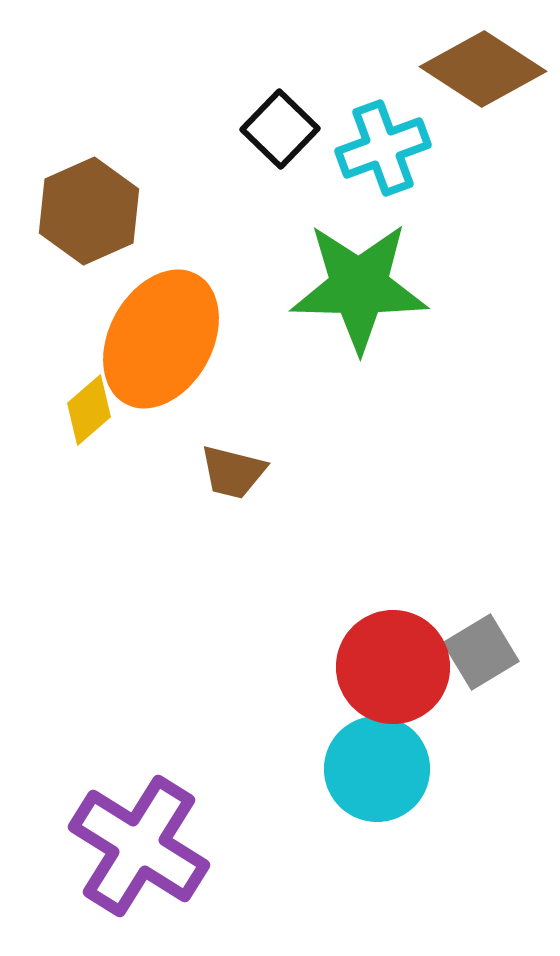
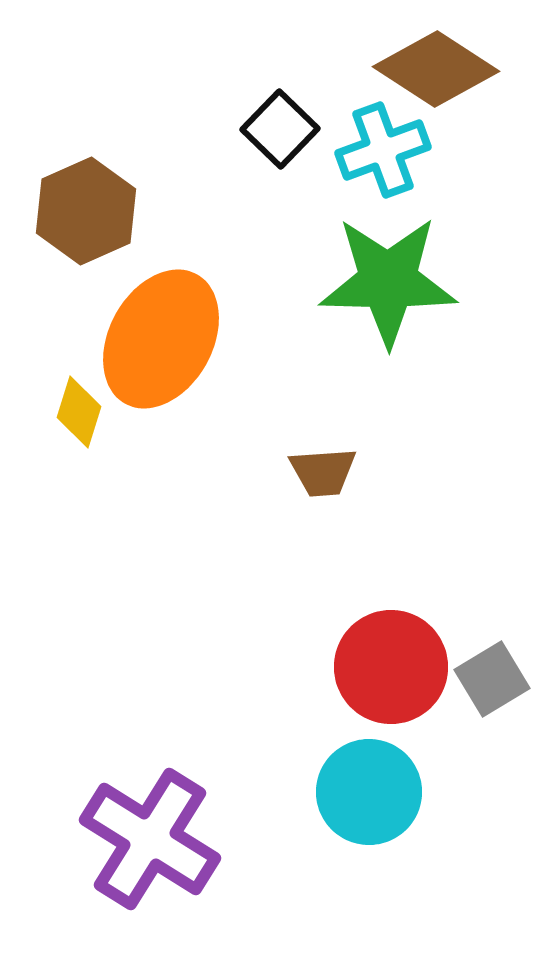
brown diamond: moved 47 px left
cyan cross: moved 2 px down
brown hexagon: moved 3 px left
green star: moved 29 px right, 6 px up
yellow diamond: moved 10 px left, 2 px down; rotated 32 degrees counterclockwise
brown trapezoid: moved 90 px right; rotated 18 degrees counterclockwise
gray square: moved 11 px right, 27 px down
red circle: moved 2 px left
cyan circle: moved 8 px left, 23 px down
purple cross: moved 11 px right, 7 px up
